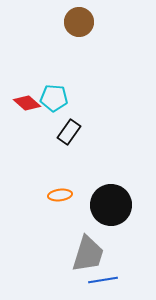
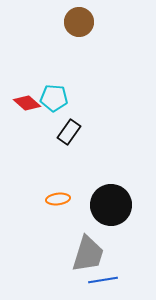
orange ellipse: moved 2 px left, 4 px down
